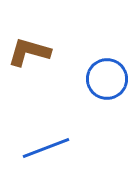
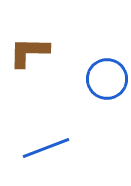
brown L-shape: rotated 15 degrees counterclockwise
